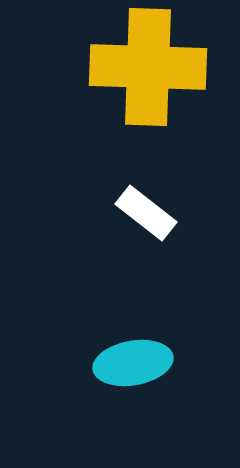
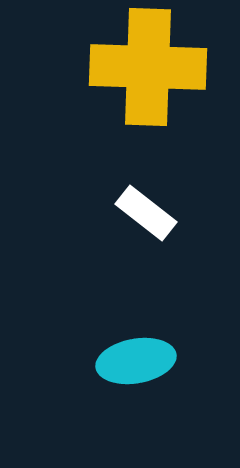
cyan ellipse: moved 3 px right, 2 px up
